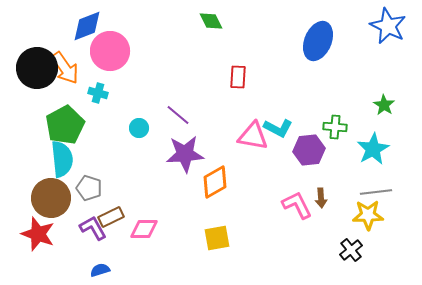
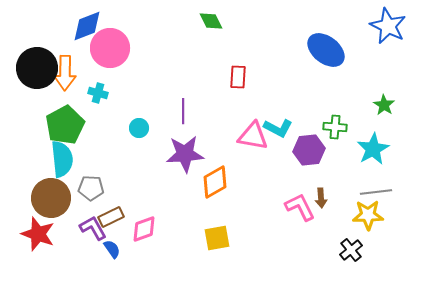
blue ellipse: moved 8 px right, 9 px down; rotated 75 degrees counterclockwise
pink circle: moved 3 px up
orange arrow: moved 5 px down; rotated 36 degrees clockwise
purple line: moved 5 px right, 4 px up; rotated 50 degrees clockwise
gray pentagon: moved 2 px right; rotated 15 degrees counterclockwise
pink L-shape: moved 3 px right, 2 px down
pink diamond: rotated 20 degrees counterclockwise
blue semicircle: moved 12 px right, 21 px up; rotated 72 degrees clockwise
